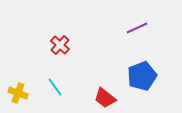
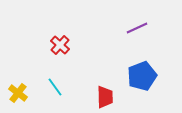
yellow cross: rotated 18 degrees clockwise
red trapezoid: moved 1 px up; rotated 130 degrees counterclockwise
